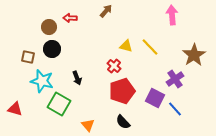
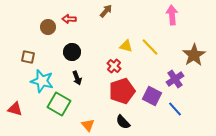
red arrow: moved 1 px left, 1 px down
brown circle: moved 1 px left
black circle: moved 20 px right, 3 px down
purple square: moved 3 px left, 2 px up
